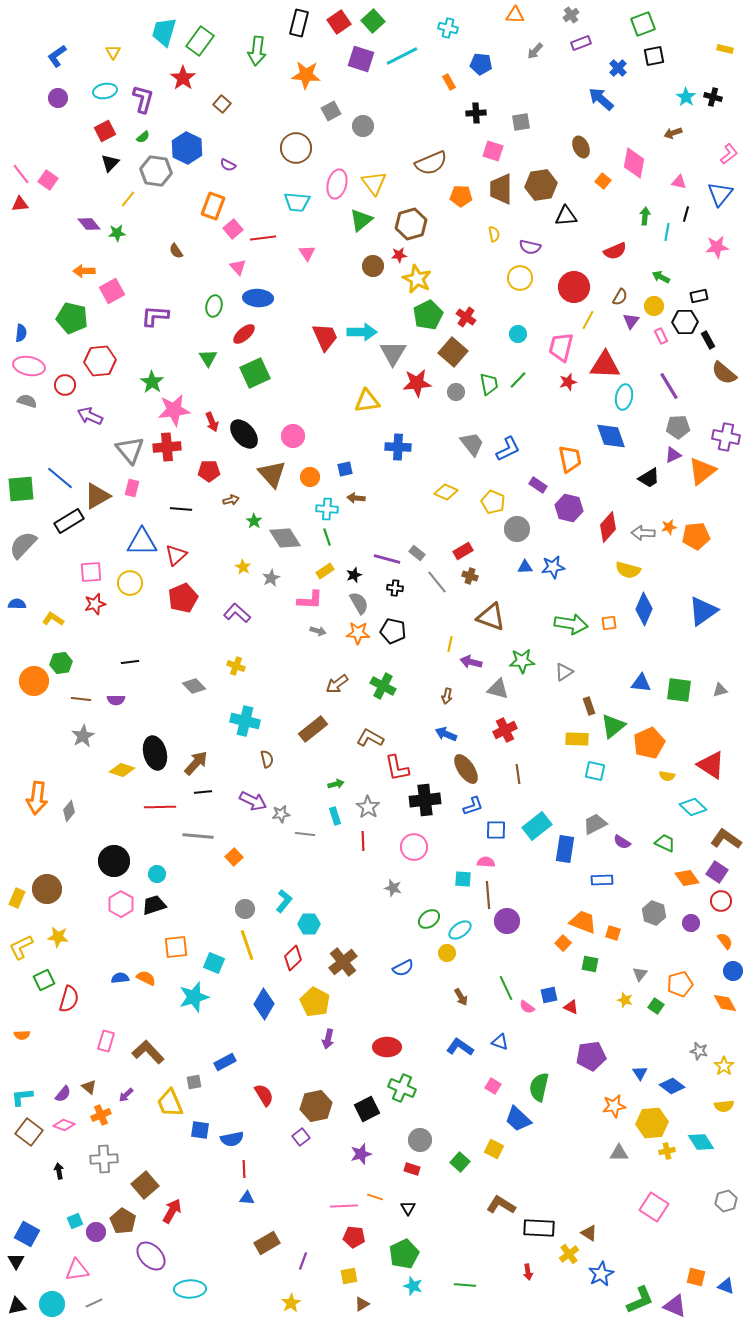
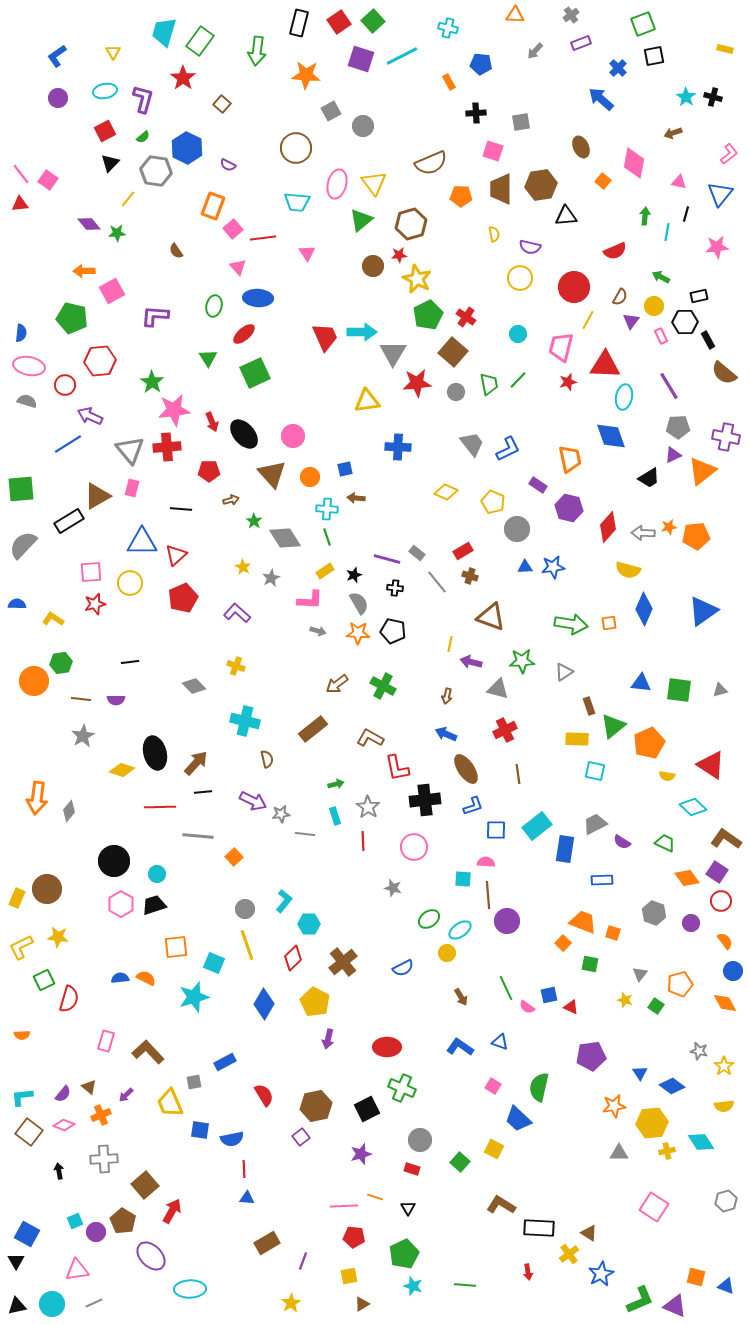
blue line at (60, 478): moved 8 px right, 34 px up; rotated 72 degrees counterclockwise
